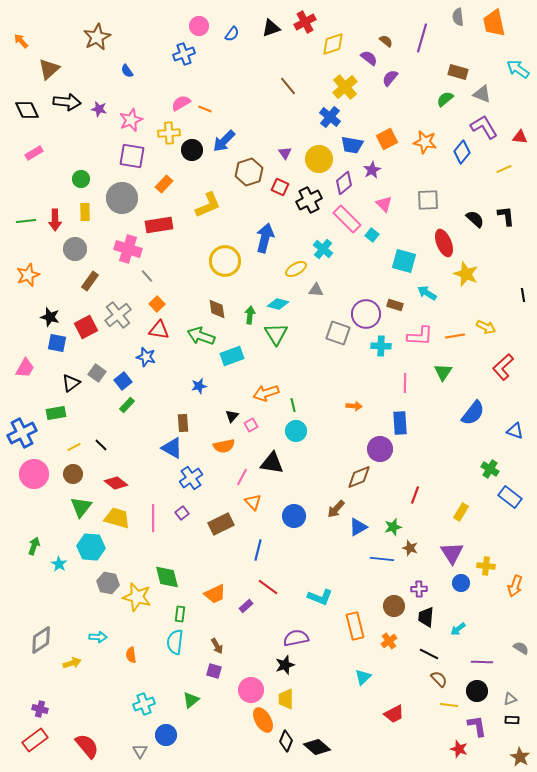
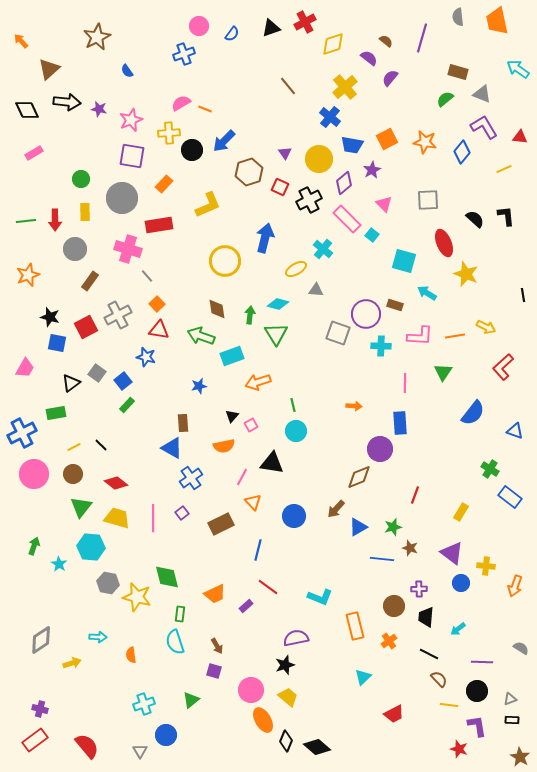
orange trapezoid at (494, 23): moved 3 px right, 2 px up
gray cross at (118, 315): rotated 12 degrees clockwise
orange arrow at (266, 393): moved 8 px left, 11 px up
purple triangle at (452, 553): rotated 20 degrees counterclockwise
cyan semicircle at (175, 642): rotated 25 degrees counterclockwise
yellow trapezoid at (286, 699): moved 2 px right, 2 px up; rotated 130 degrees clockwise
